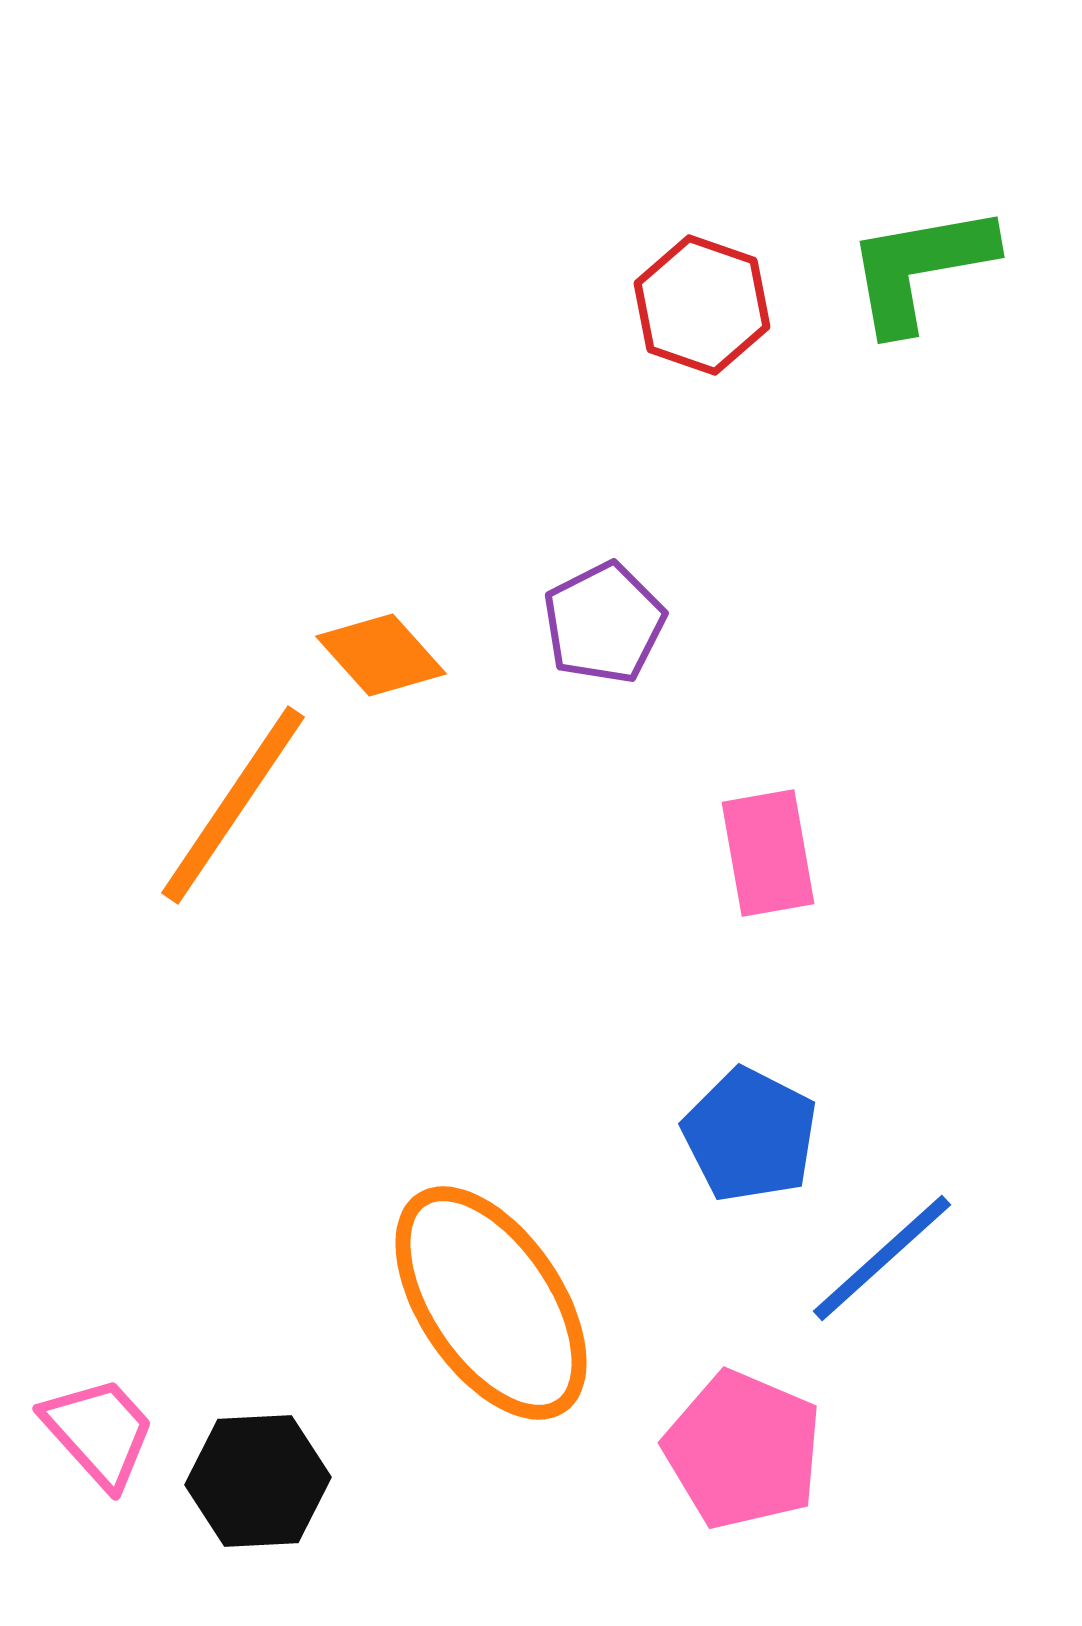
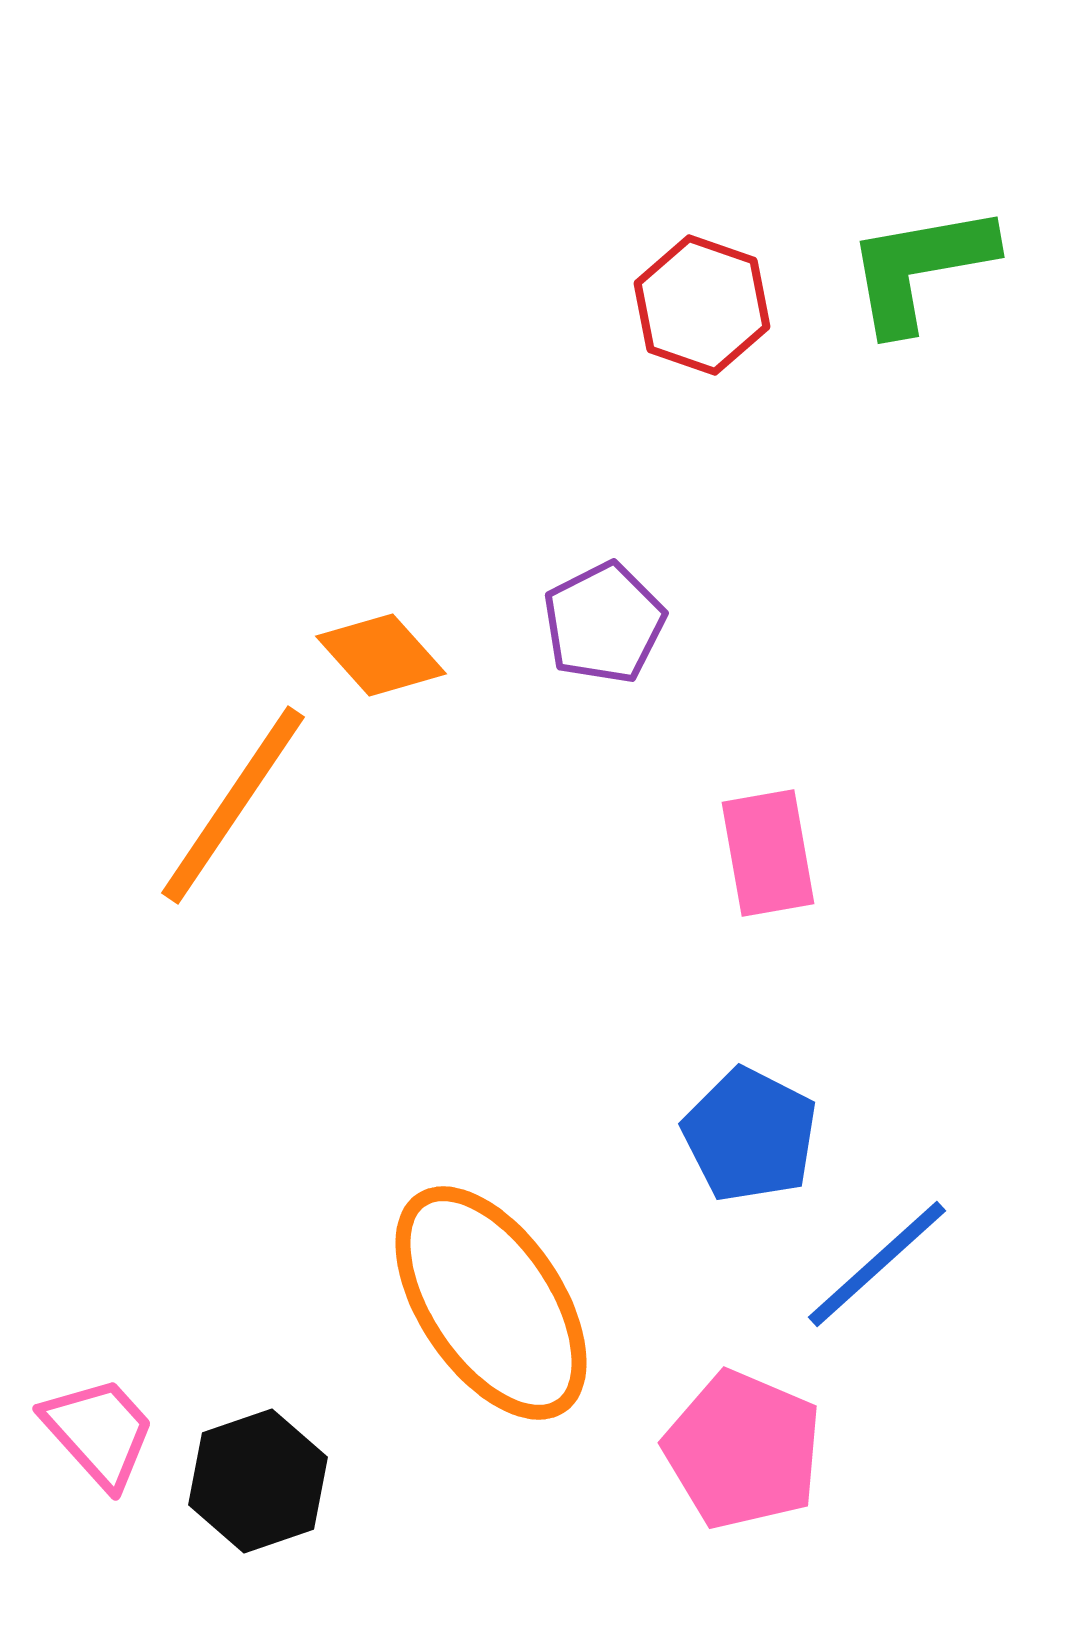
blue line: moved 5 px left, 6 px down
black hexagon: rotated 16 degrees counterclockwise
